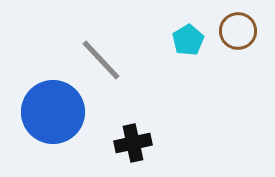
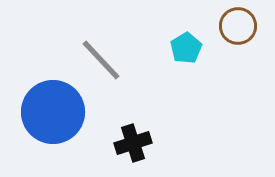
brown circle: moved 5 px up
cyan pentagon: moved 2 px left, 8 px down
black cross: rotated 6 degrees counterclockwise
